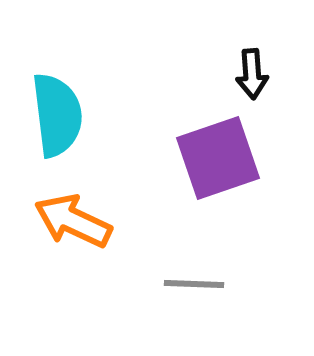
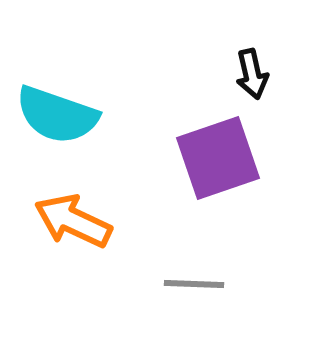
black arrow: rotated 9 degrees counterclockwise
cyan semicircle: rotated 116 degrees clockwise
